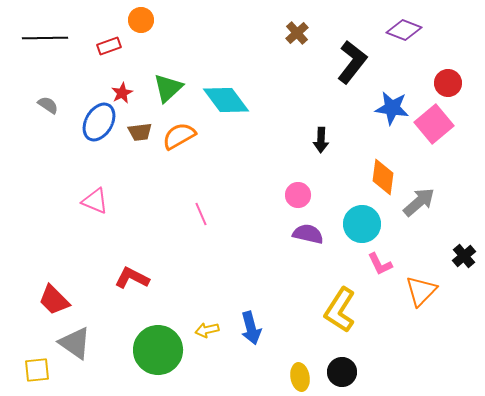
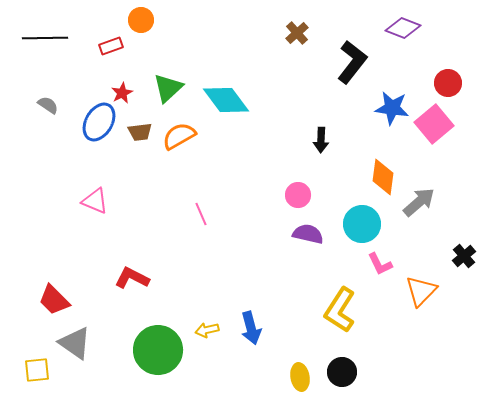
purple diamond: moved 1 px left, 2 px up
red rectangle: moved 2 px right
